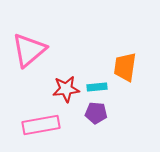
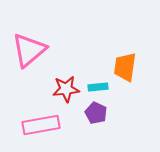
cyan rectangle: moved 1 px right
purple pentagon: rotated 20 degrees clockwise
